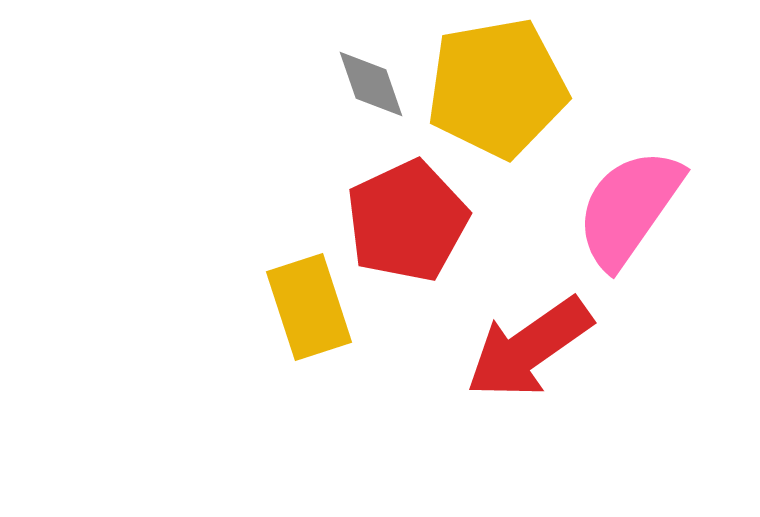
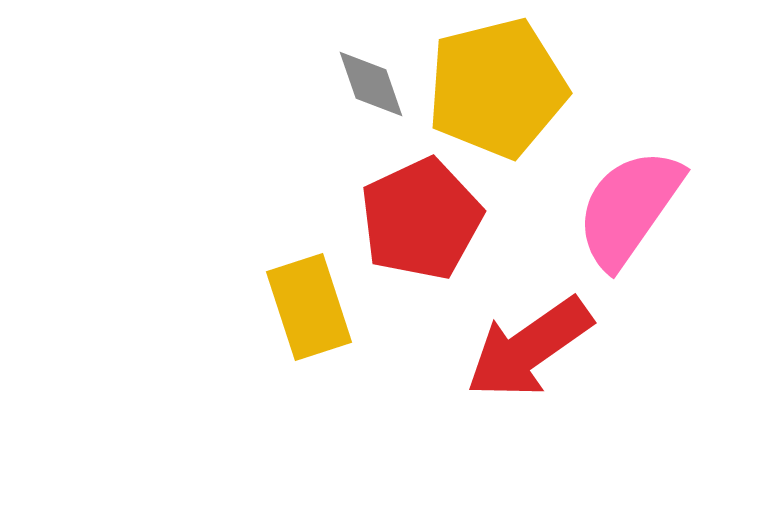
yellow pentagon: rotated 4 degrees counterclockwise
red pentagon: moved 14 px right, 2 px up
